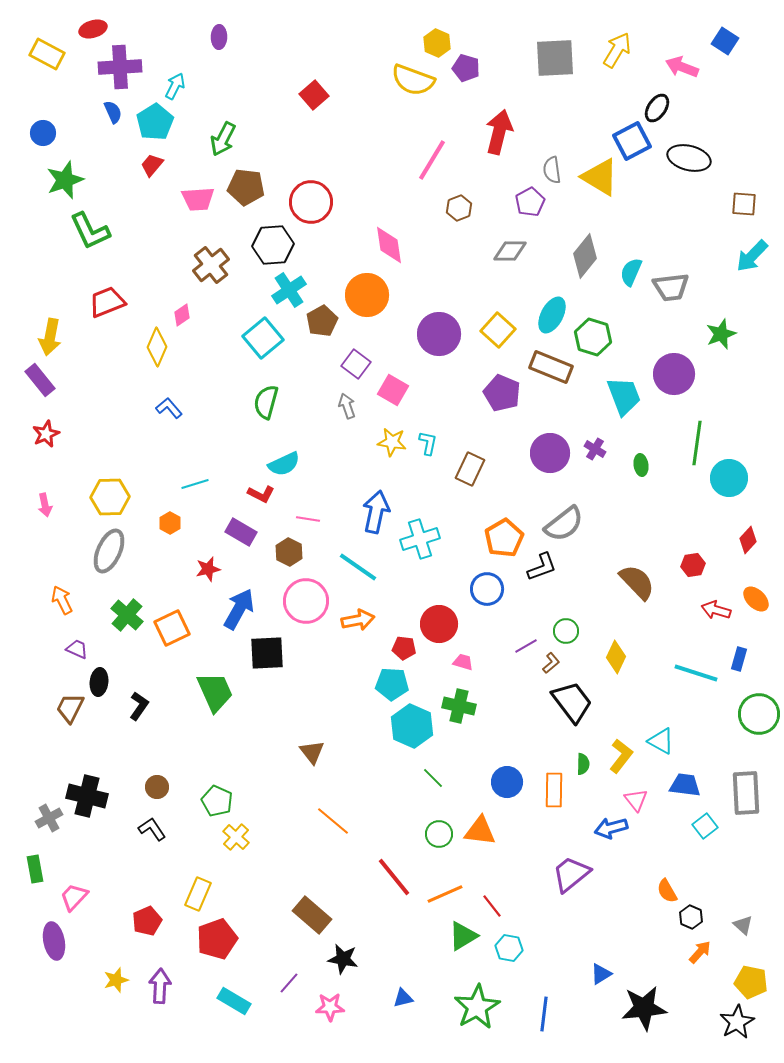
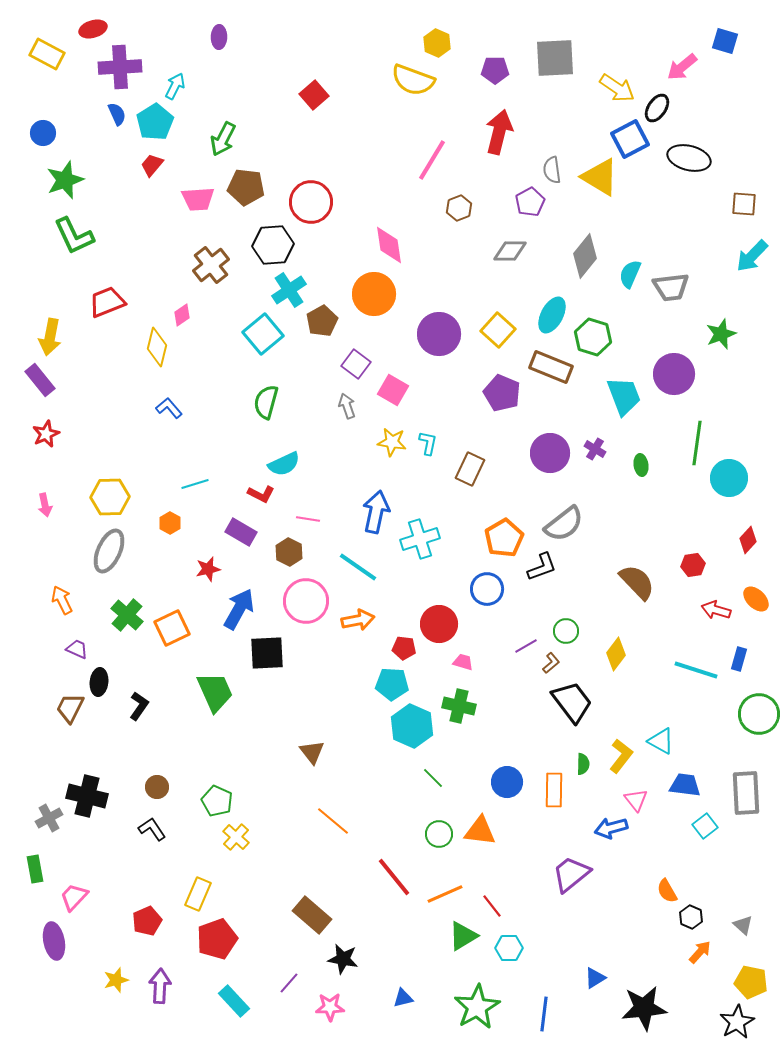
blue square at (725, 41): rotated 16 degrees counterclockwise
yellow arrow at (617, 50): moved 38 px down; rotated 93 degrees clockwise
pink arrow at (682, 67): rotated 60 degrees counterclockwise
purple pentagon at (466, 68): moved 29 px right, 2 px down; rotated 16 degrees counterclockwise
blue semicircle at (113, 112): moved 4 px right, 2 px down
blue square at (632, 141): moved 2 px left, 2 px up
green L-shape at (90, 231): moved 16 px left, 5 px down
cyan semicircle at (631, 272): moved 1 px left, 2 px down
orange circle at (367, 295): moved 7 px right, 1 px up
cyan square at (263, 338): moved 4 px up
yellow diamond at (157, 347): rotated 9 degrees counterclockwise
yellow diamond at (616, 657): moved 3 px up; rotated 12 degrees clockwise
cyan line at (696, 673): moved 3 px up
cyan hexagon at (509, 948): rotated 12 degrees counterclockwise
blue triangle at (601, 974): moved 6 px left, 4 px down
cyan rectangle at (234, 1001): rotated 16 degrees clockwise
